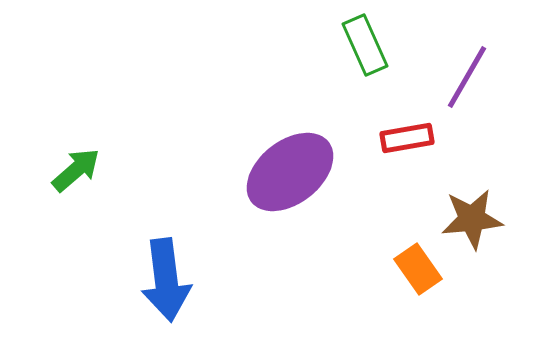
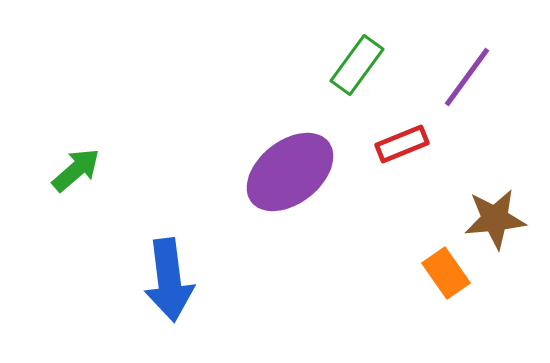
green rectangle: moved 8 px left, 20 px down; rotated 60 degrees clockwise
purple line: rotated 6 degrees clockwise
red rectangle: moved 5 px left, 6 px down; rotated 12 degrees counterclockwise
brown star: moved 23 px right
orange rectangle: moved 28 px right, 4 px down
blue arrow: moved 3 px right
